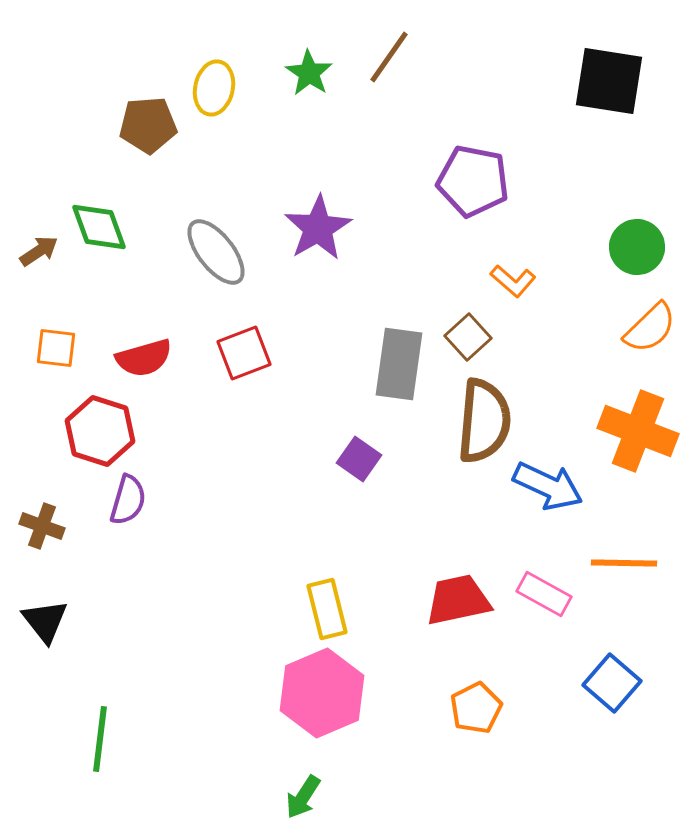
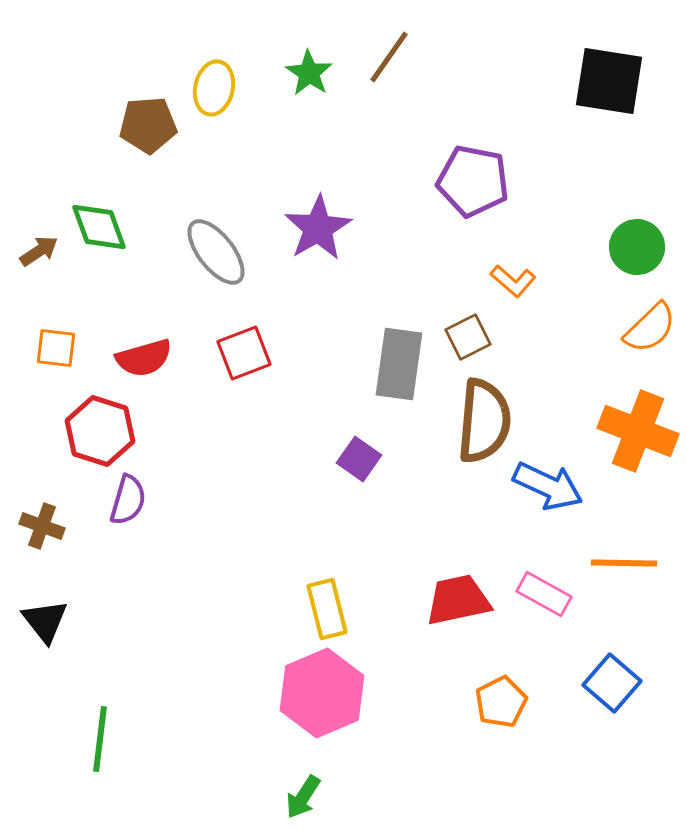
brown square: rotated 15 degrees clockwise
orange pentagon: moved 25 px right, 6 px up
